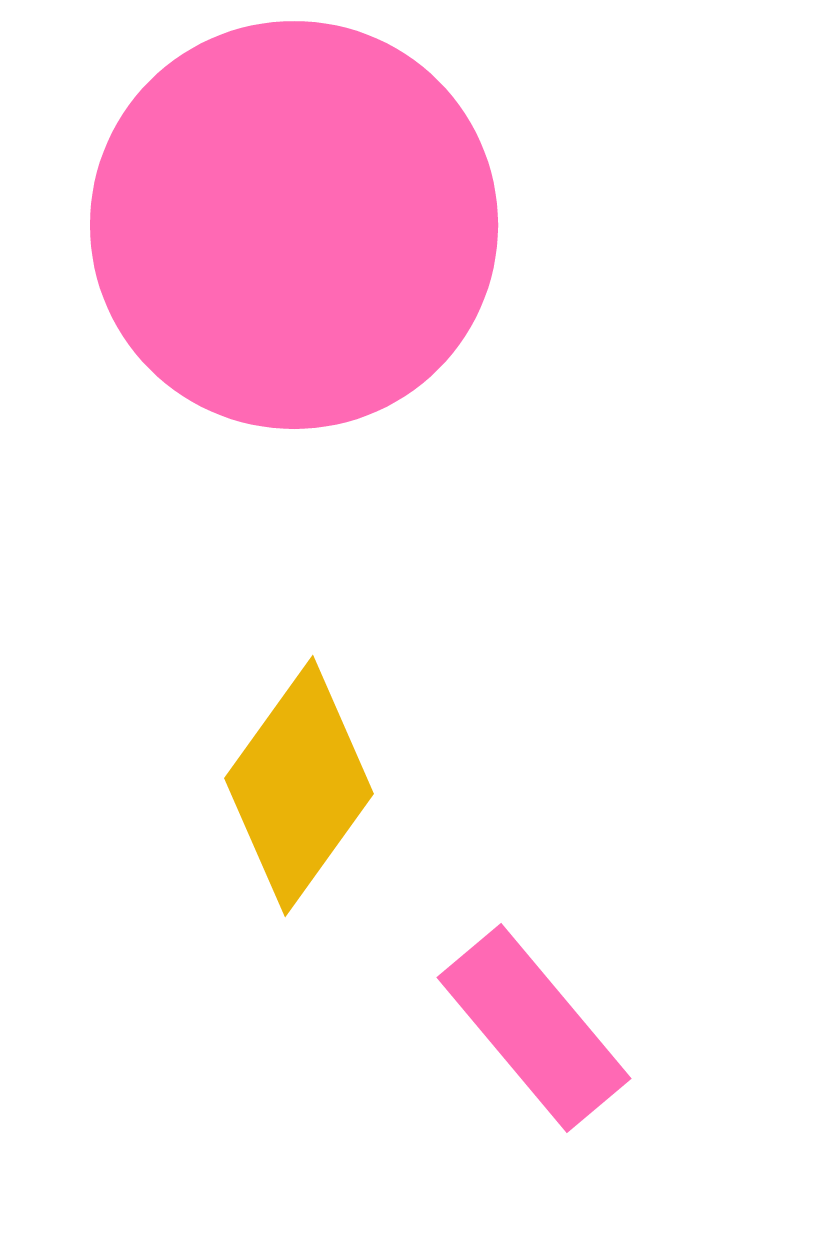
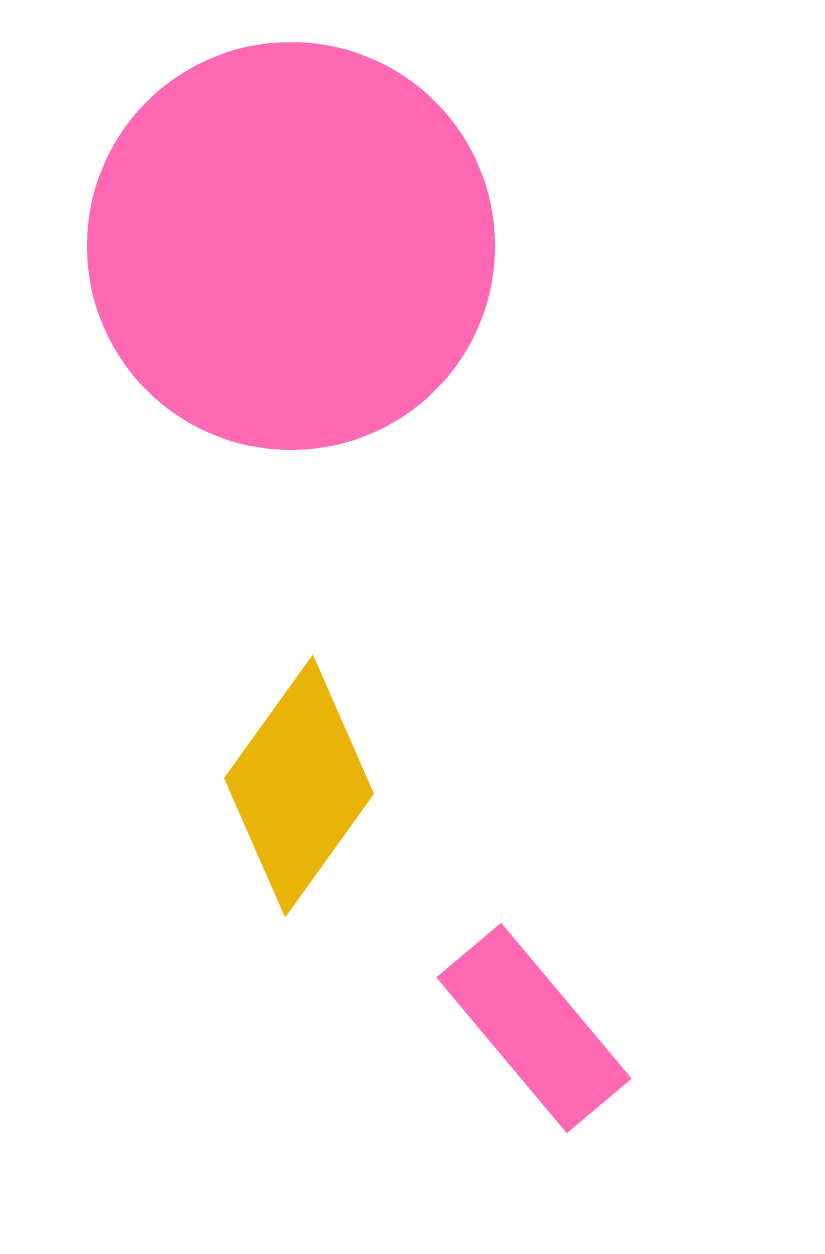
pink circle: moved 3 px left, 21 px down
